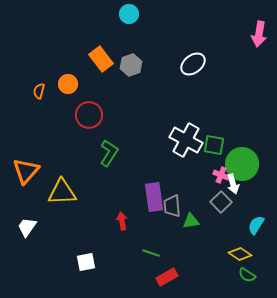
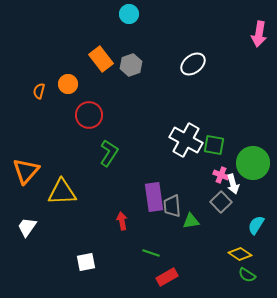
green circle: moved 11 px right, 1 px up
